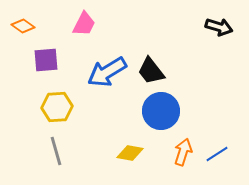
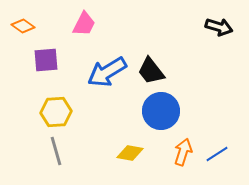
yellow hexagon: moved 1 px left, 5 px down
